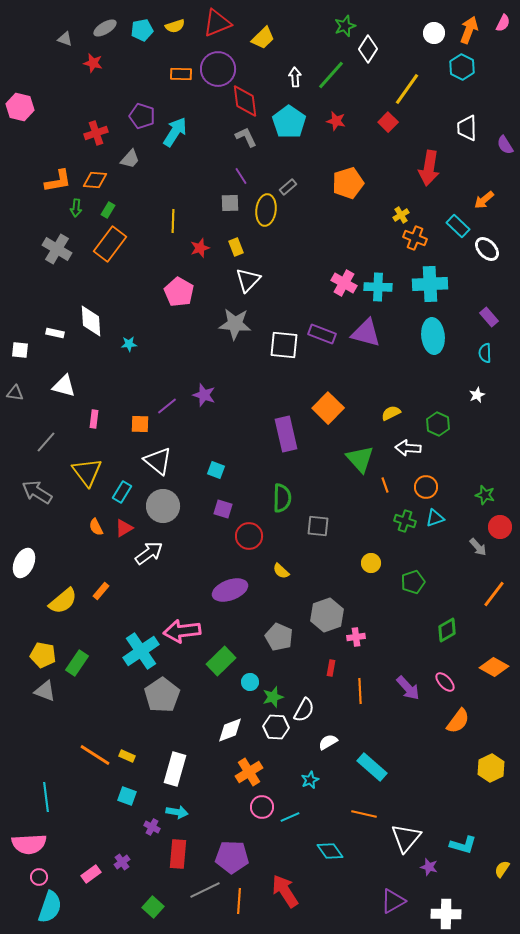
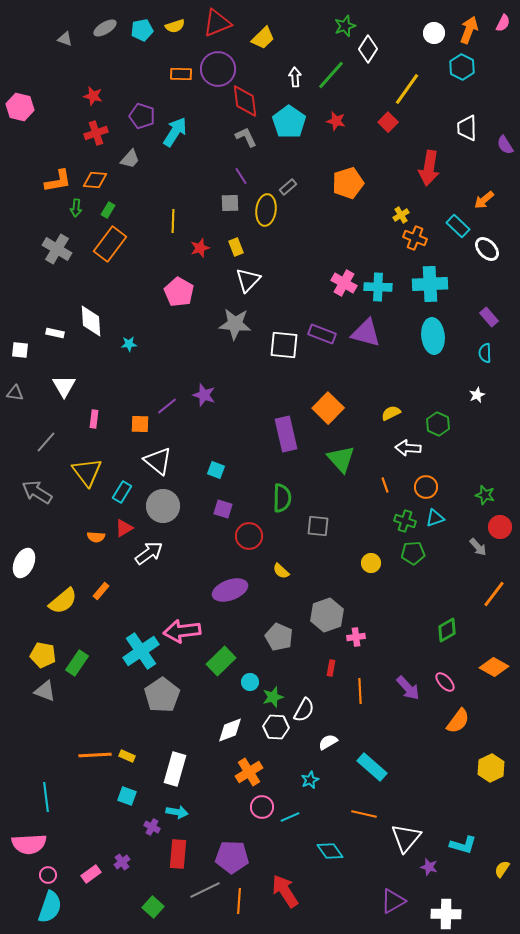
red star at (93, 63): moved 33 px down
white triangle at (64, 386): rotated 45 degrees clockwise
green triangle at (360, 459): moved 19 px left
orange semicircle at (96, 527): moved 10 px down; rotated 60 degrees counterclockwise
green pentagon at (413, 582): moved 29 px up; rotated 15 degrees clockwise
orange line at (95, 755): rotated 36 degrees counterclockwise
pink circle at (39, 877): moved 9 px right, 2 px up
